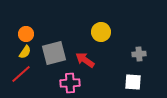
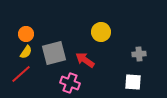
yellow semicircle: moved 1 px right
pink cross: rotated 24 degrees clockwise
